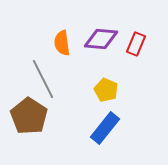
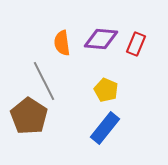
gray line: moved 1 px right, 2 px down
